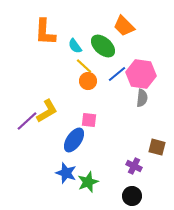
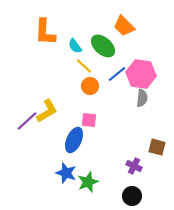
orange circle: moved 2 px right, 5 px down
blue ellipse: rotated 10 degrees counterclockwise
